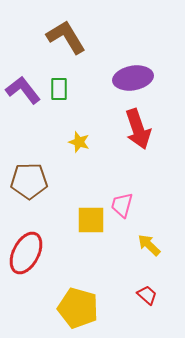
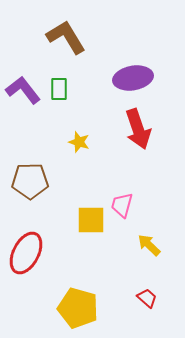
brown pentagon: moved 1 px right
red trapezoid: moved 3 px down
